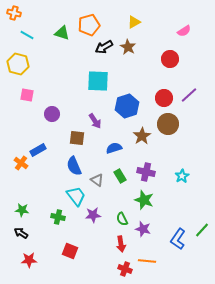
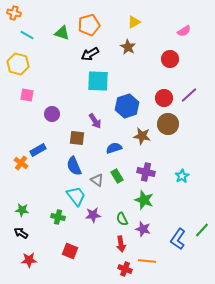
black arrow at (104, 47): moved 14 px left, 7 px down
brown star at (142, 136): rotated 30 degrees counterclockwise
green rectangle at (120, 176): moved 3 px left
